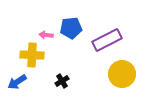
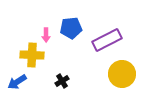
pink arrow: rotated 96 degrees counterclockwise
